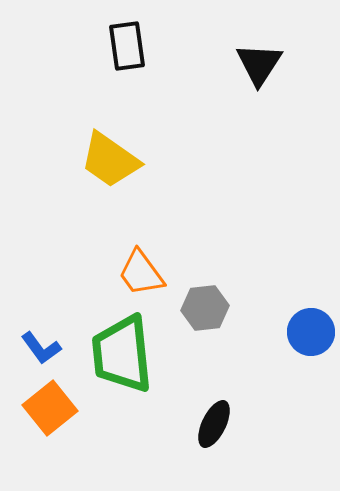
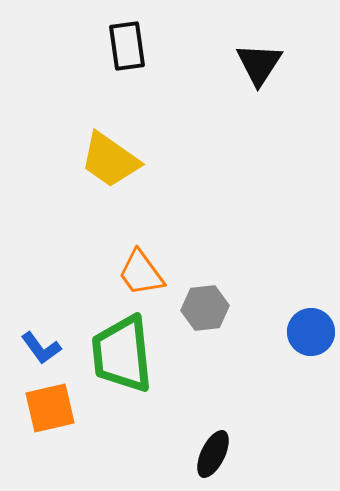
orange square: rotated 26 degrees clockwise
black ellipse: moved 1 px left, 30 px down
